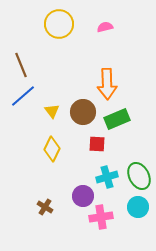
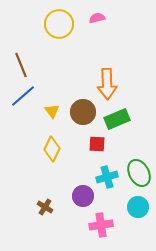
pink semicircle: moved 8 px left, 9 px up
green ellipse: moved 3 px up
pink cross: moved 8 px down
